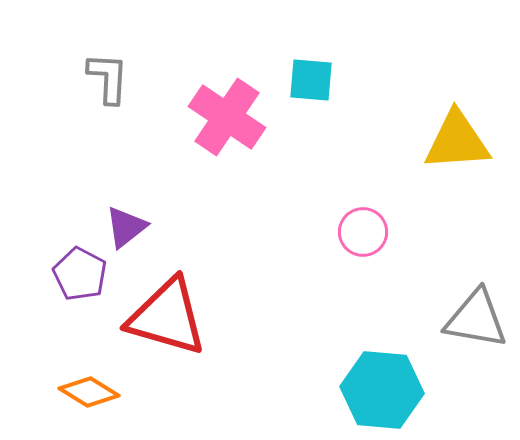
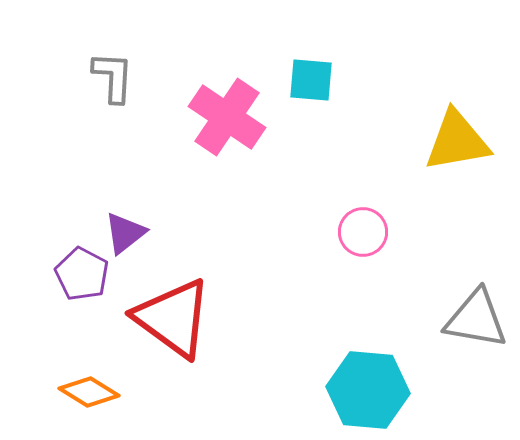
gray L-shape: moved 5 px right, 1 px up
yellow triangle: rotated 6 degrees counterclockwise
purple triangle: moved 1 px left, 6 px down
purple pentagon: moved 2 px right
red triangle: moved 6 px right, 1 px down; rotated 20 degrees clockwise
cyan hexagon: moved 14 px left
